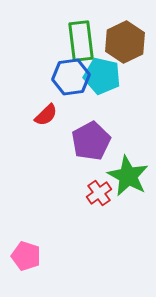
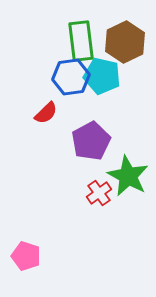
red semicircle: moved 2 px up
